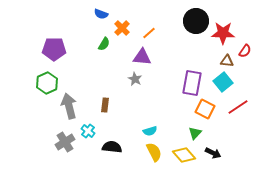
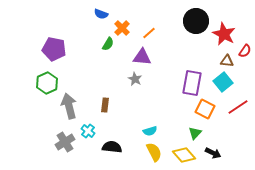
red star: moved 1 px right, 1 px down; rotated 25 degrees clockwise
green semicircle: moved 4 px right
purple pentagon: rotated 10 degrees clockwise
